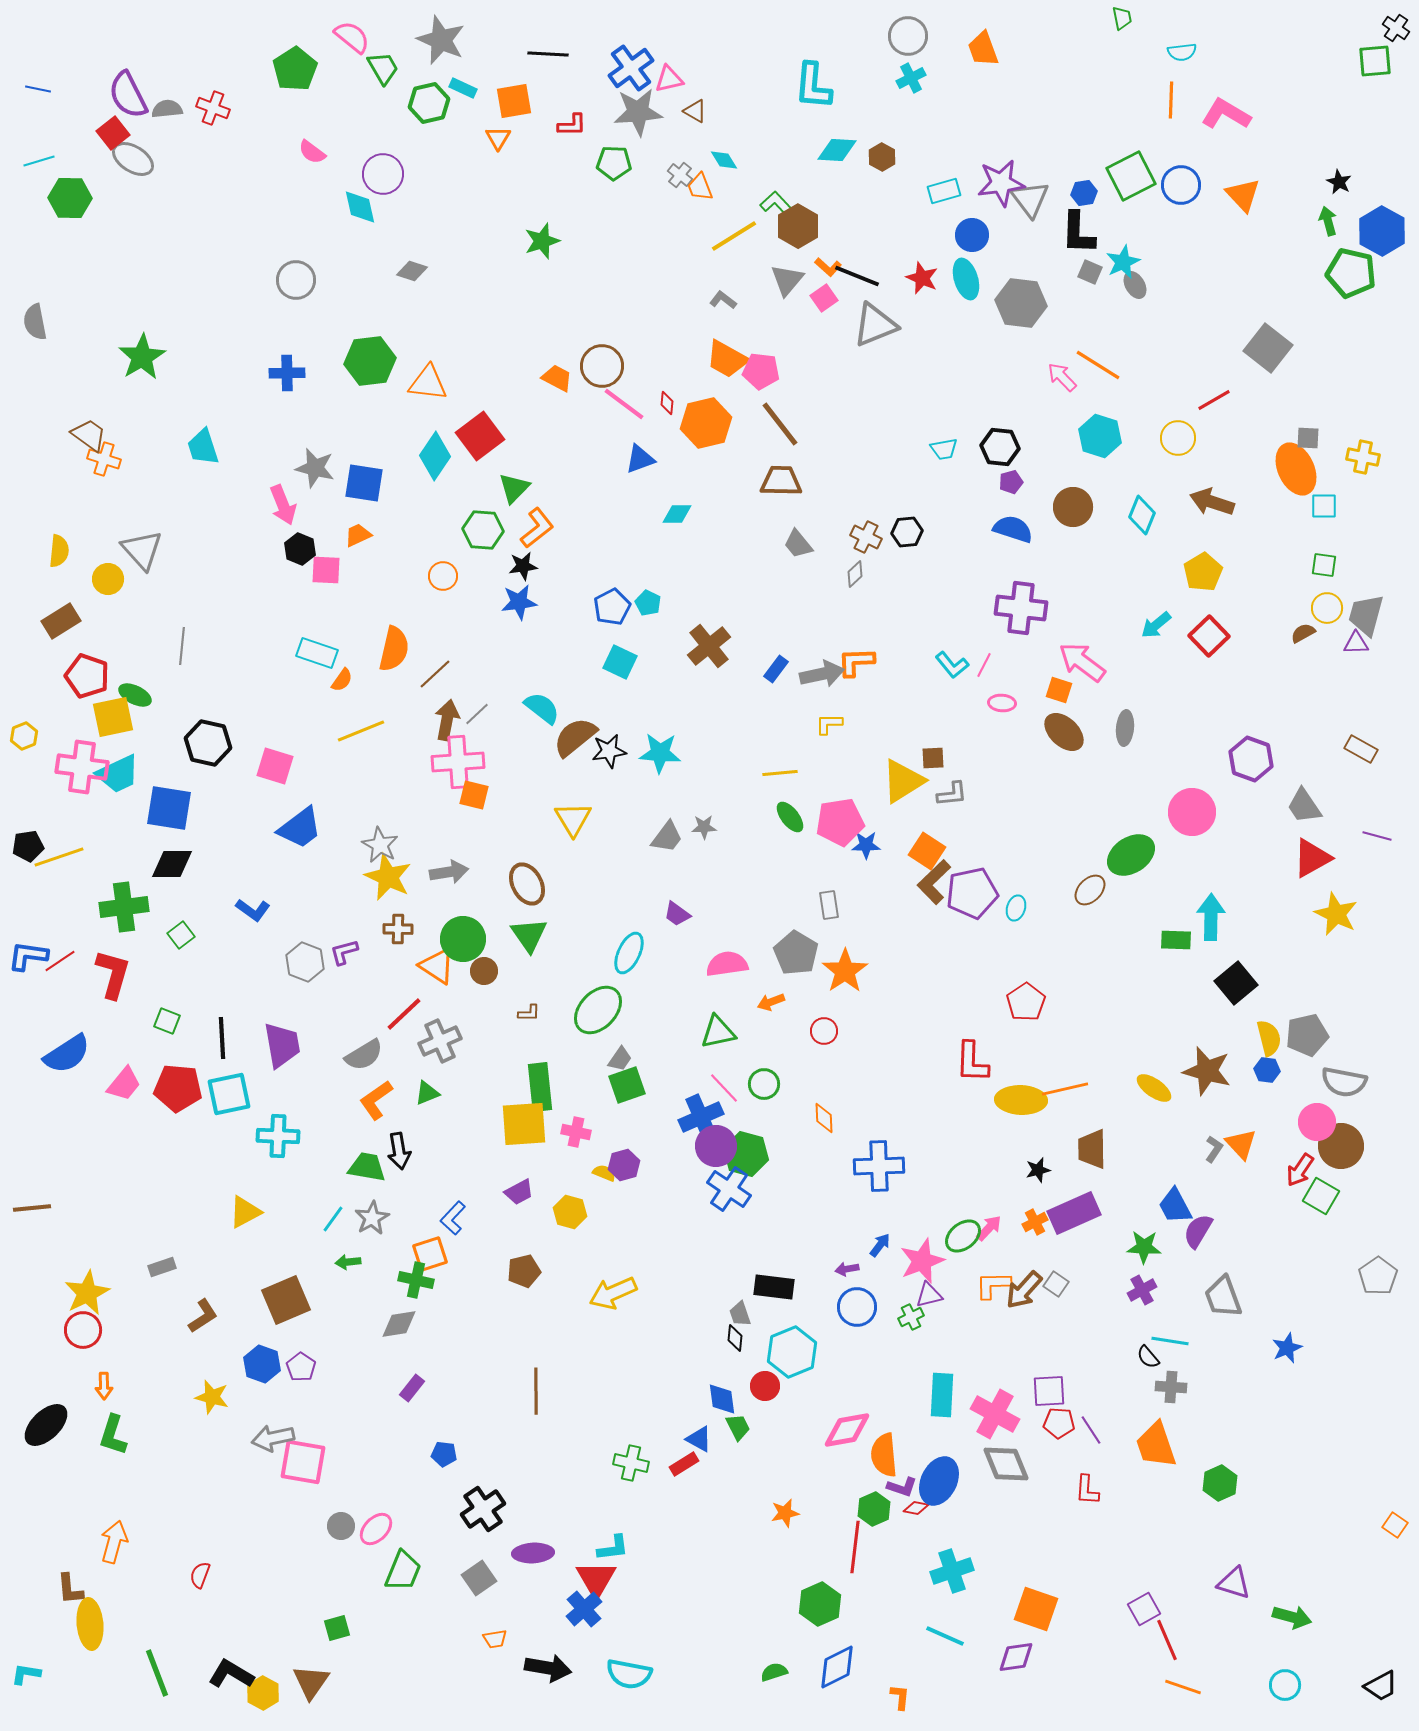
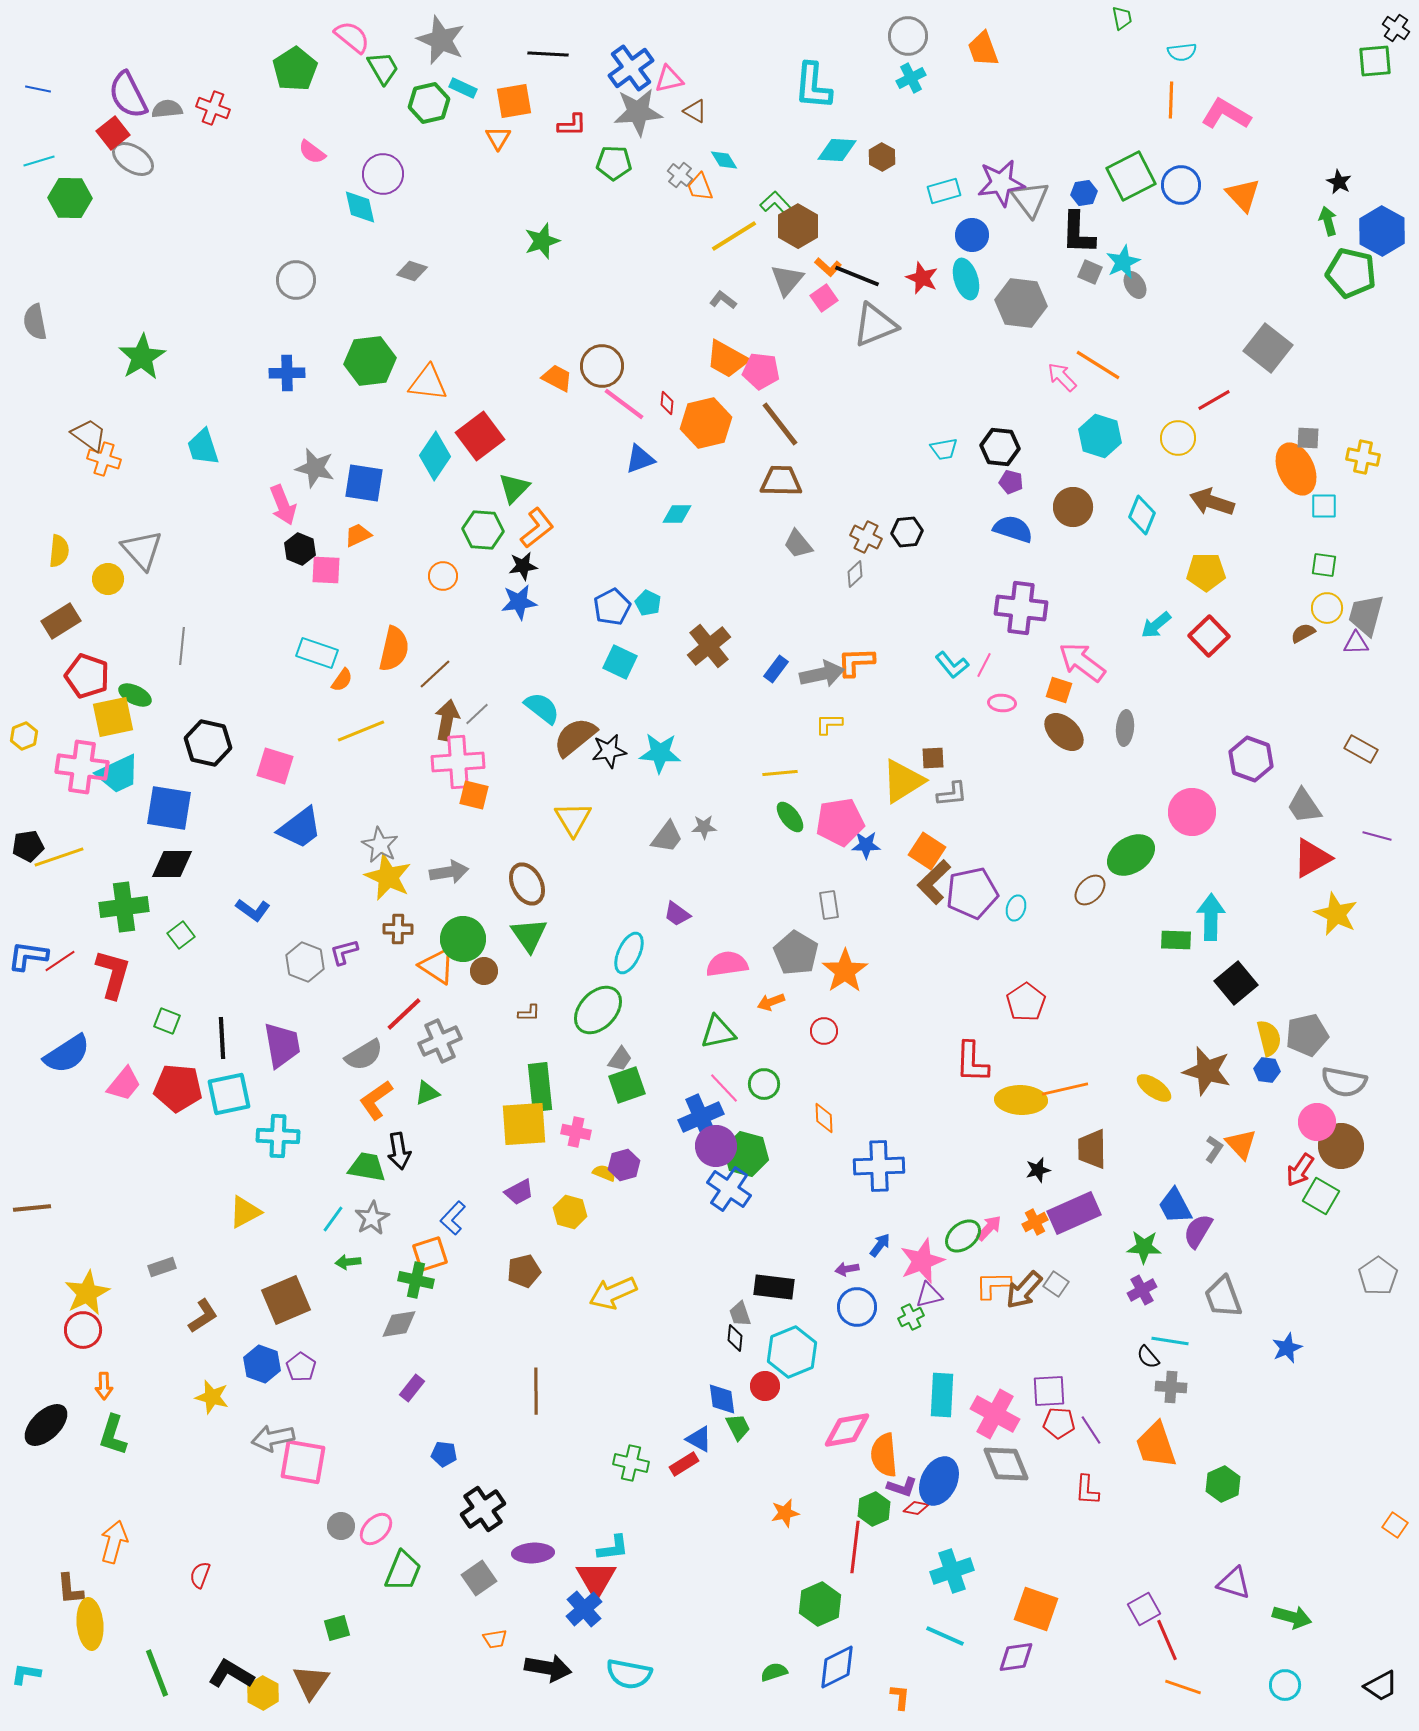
purple pentagon at (1011, 482): rotated 30 degrees clockwise
yellow pentagon at (1203, 572): moved 3 px right; rotated 30 degrees clockwise
green hexagon at (1220, 1483): moved 3 px right, 1 px down
